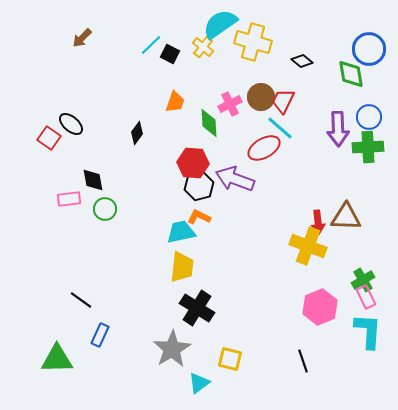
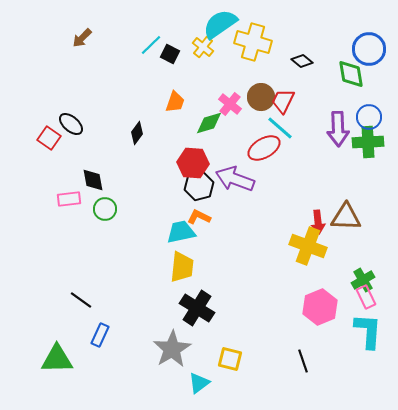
pink cross at (230, 104): rotated 25 degrees counterclockwise
green diamond at (209, 123): rotated 76 degrees clockwise
green cross at (368, 147): moved 5 px up
